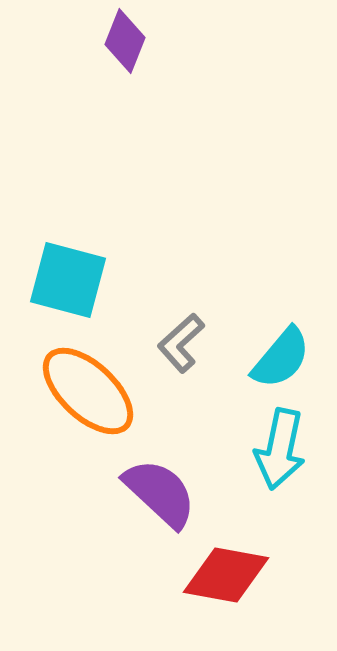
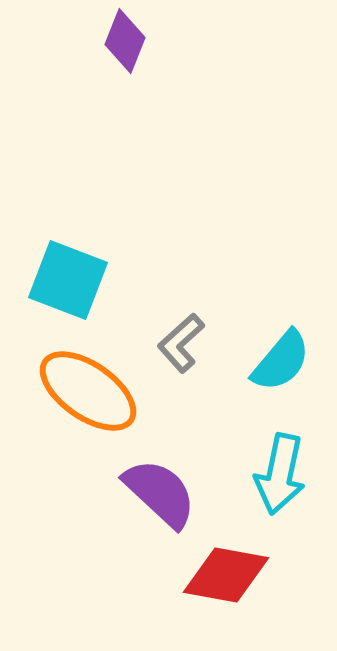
cyan square: rotated 6 degrees clockwise
cyan semicircle: moved 3 px down
orange ellipse: rotated 8 degrees counterclockwise
cyan arrow: moved 25 px down
